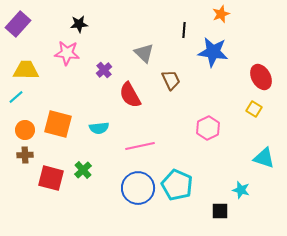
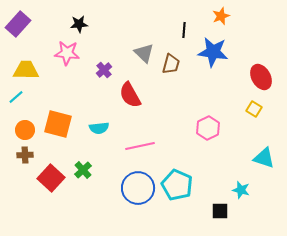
orange star: moved 2 px down
brown trapezoid: moved 16 px up; rotated 40 degrees clockwise
red square: rotated 28 degrees clockwise
